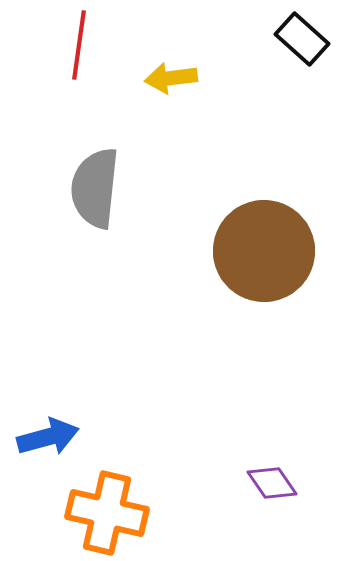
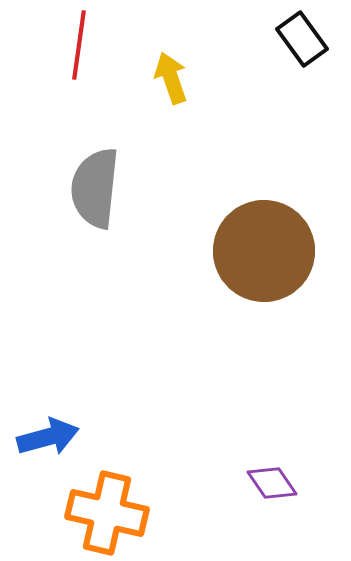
black rectangle: rotated 12 degrees clockwise
yellow arrow: rotated 78 degrees clockwise
